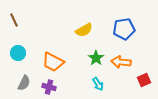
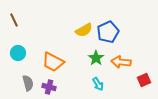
blue pentagon: moved 16 px left, 3 px down; rotated 15 degrees counterclockwise
gray semicircle: moved 4 px right; rotated 42 degrees counterclockwise
